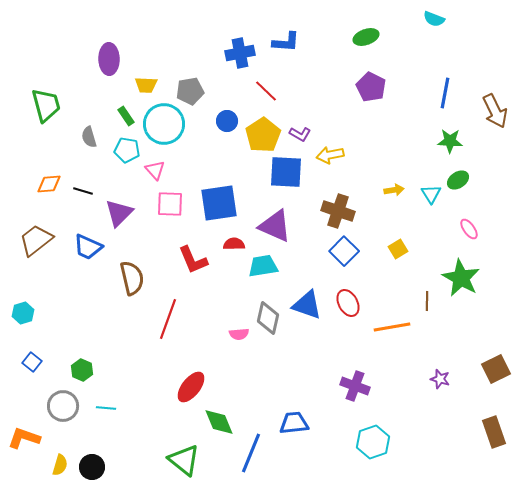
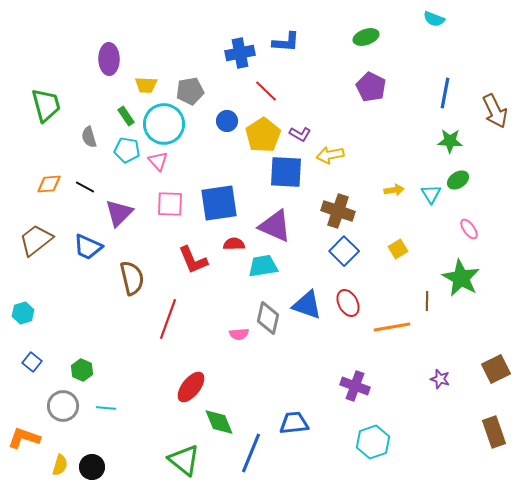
pink triangle at (155, 170): moved 3 px right, 9 px up
black line at (83, 191): moved 2 px right, 4 px up; rotated 12 degrees clockwise
